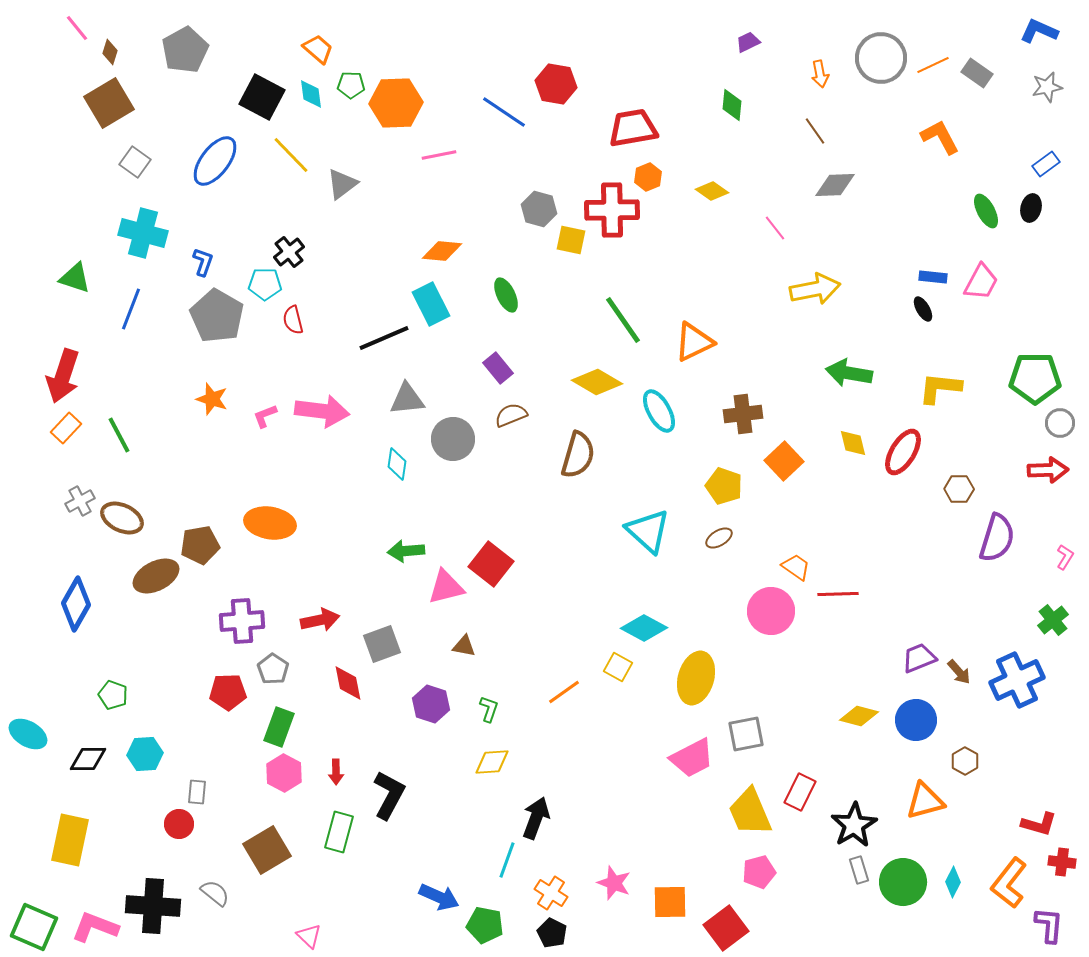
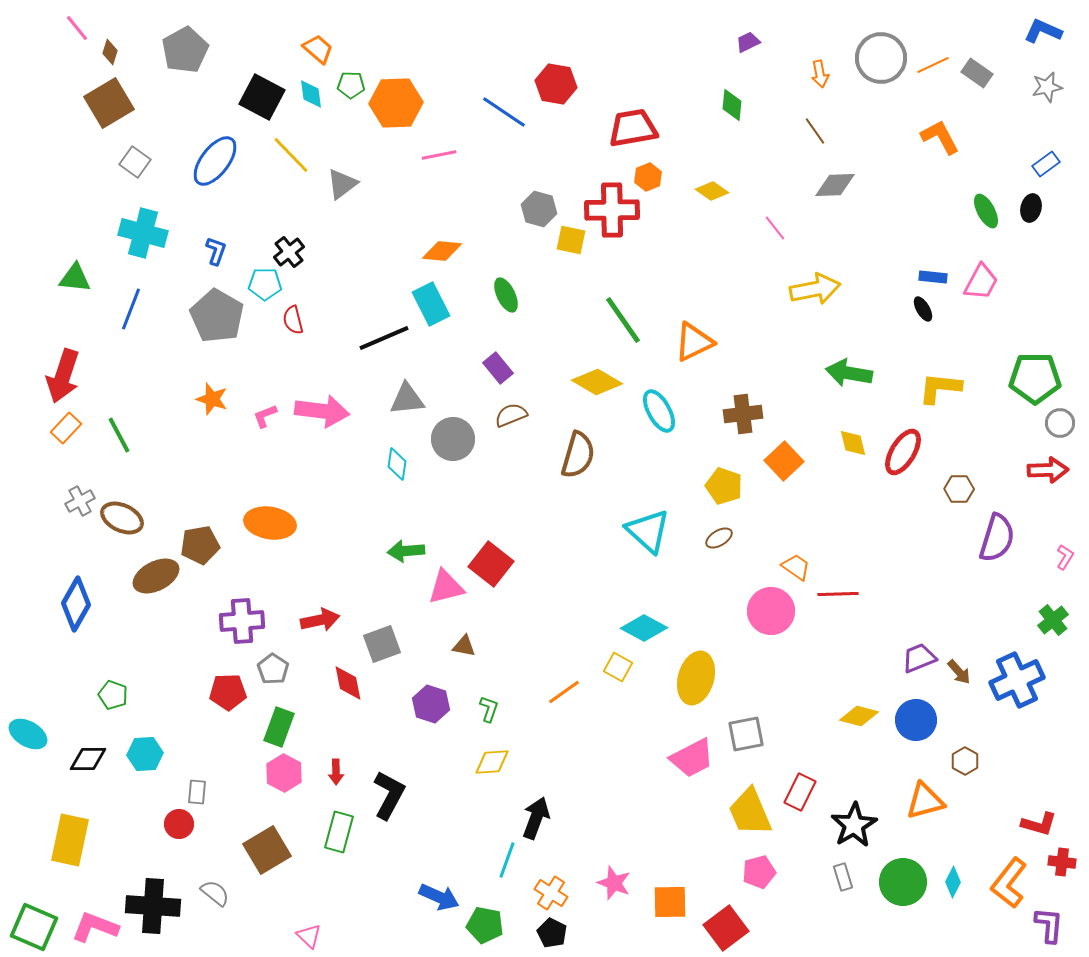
blue L-shape at (1039, 31): moved 4 px right
blue L-shape at (203, 262): moved 13 px right, 11 px up
green triangle at (75, 278): rotated 12 degrees counterclockwise
gray rectangle at (859, 870): moved 16 px left, 7 px down
